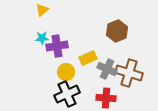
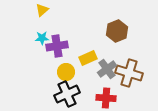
gray cross: rotated 30 degrees clockwise
